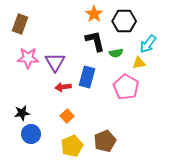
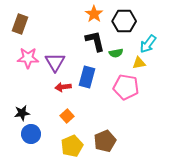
pink pentagon: rotated 20 degrees counterclockwise
